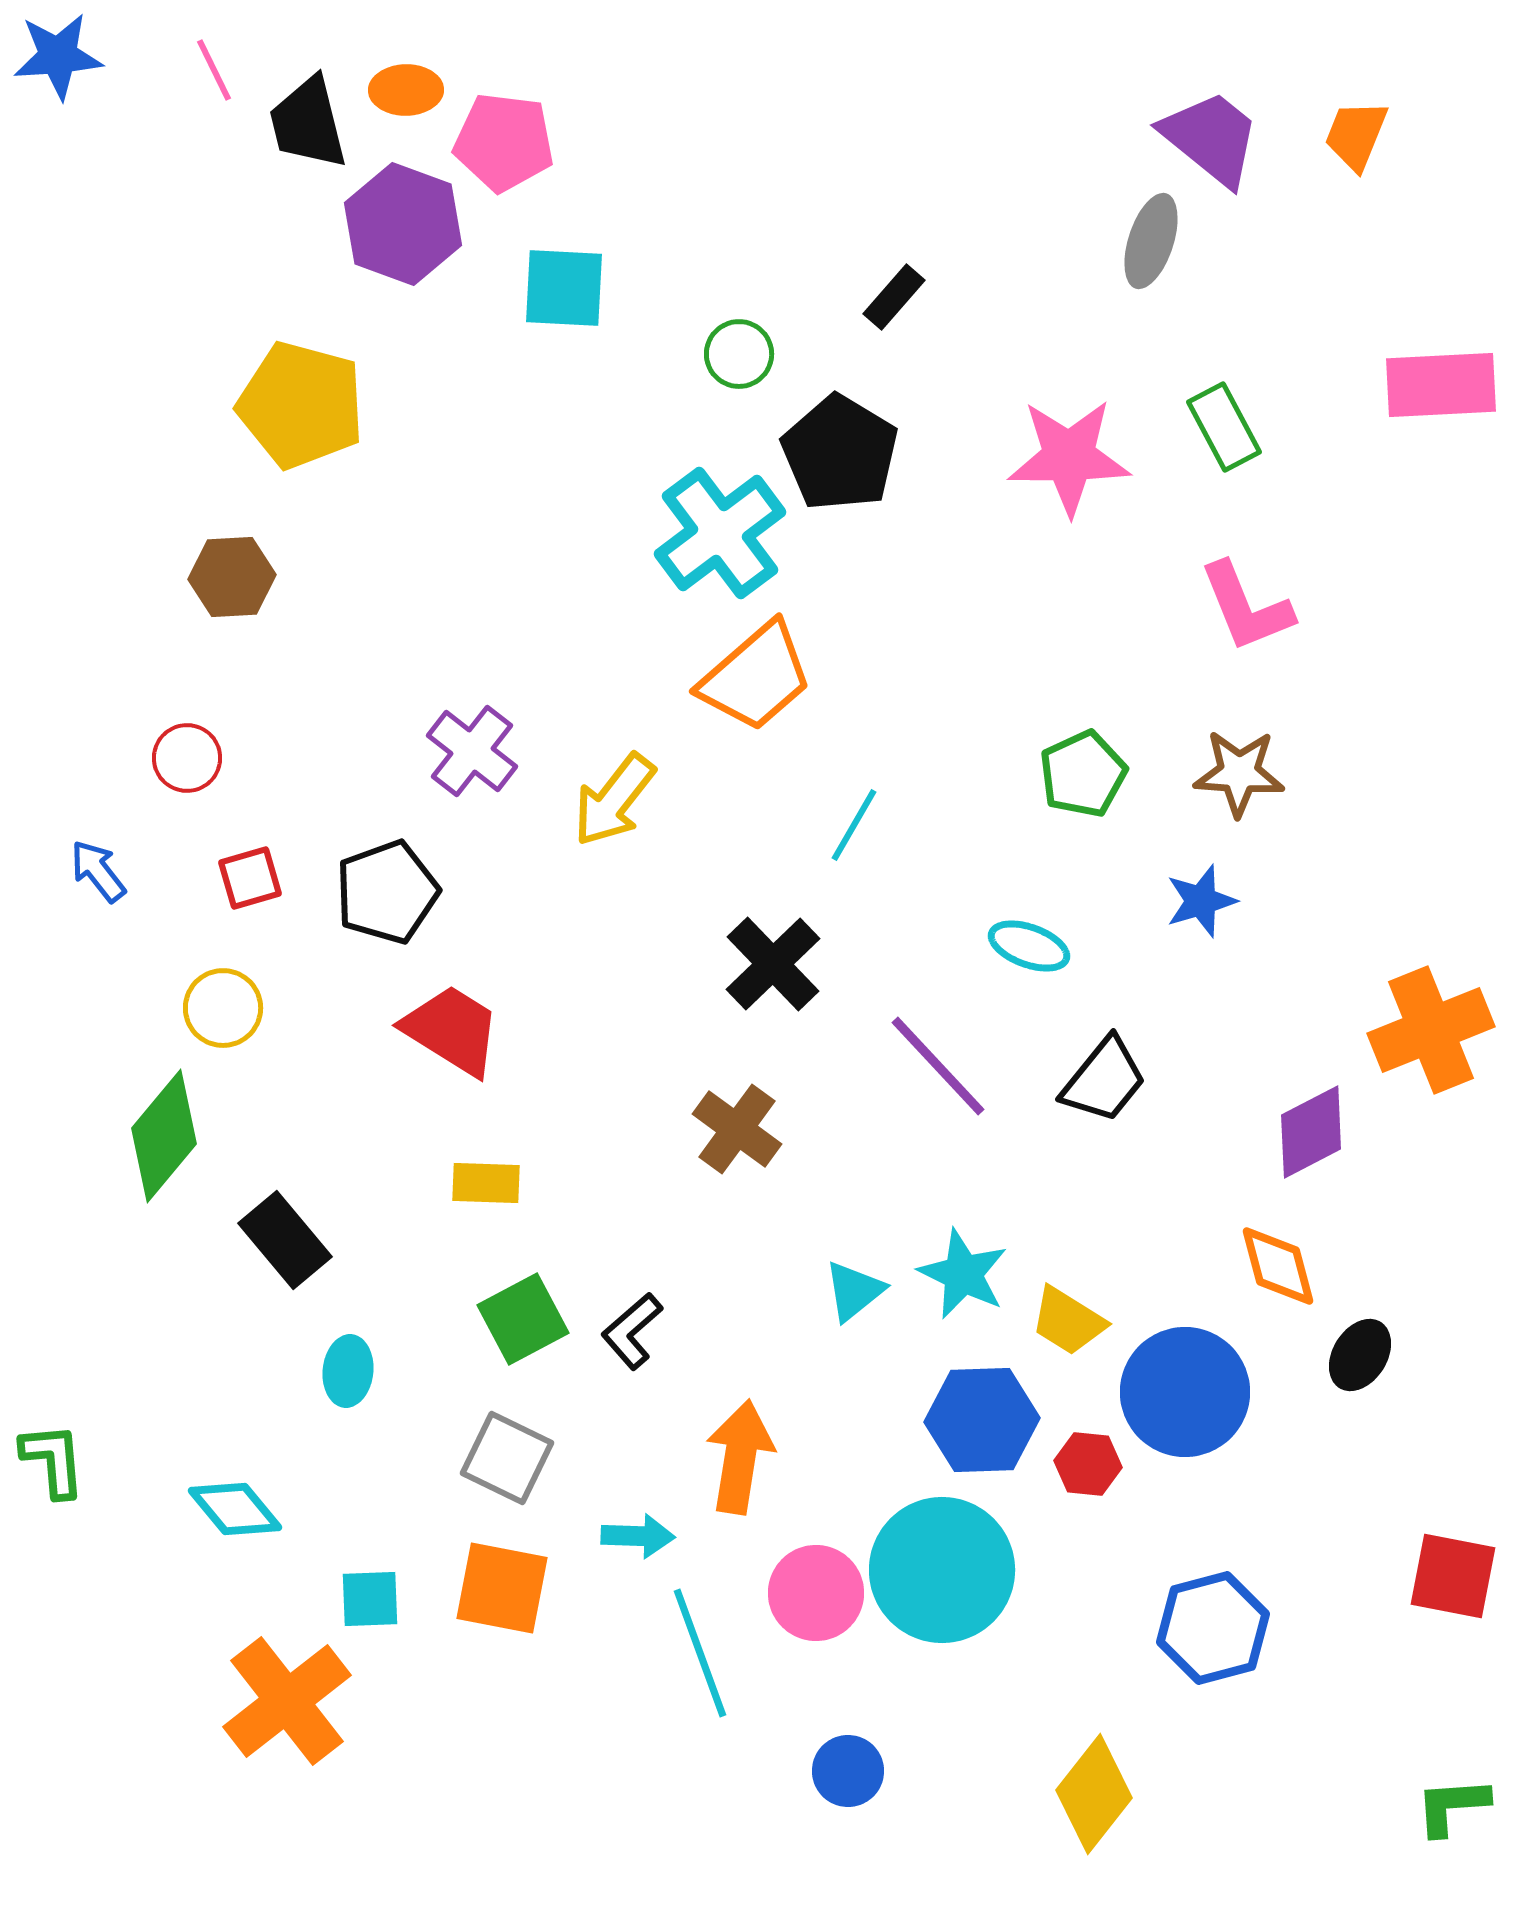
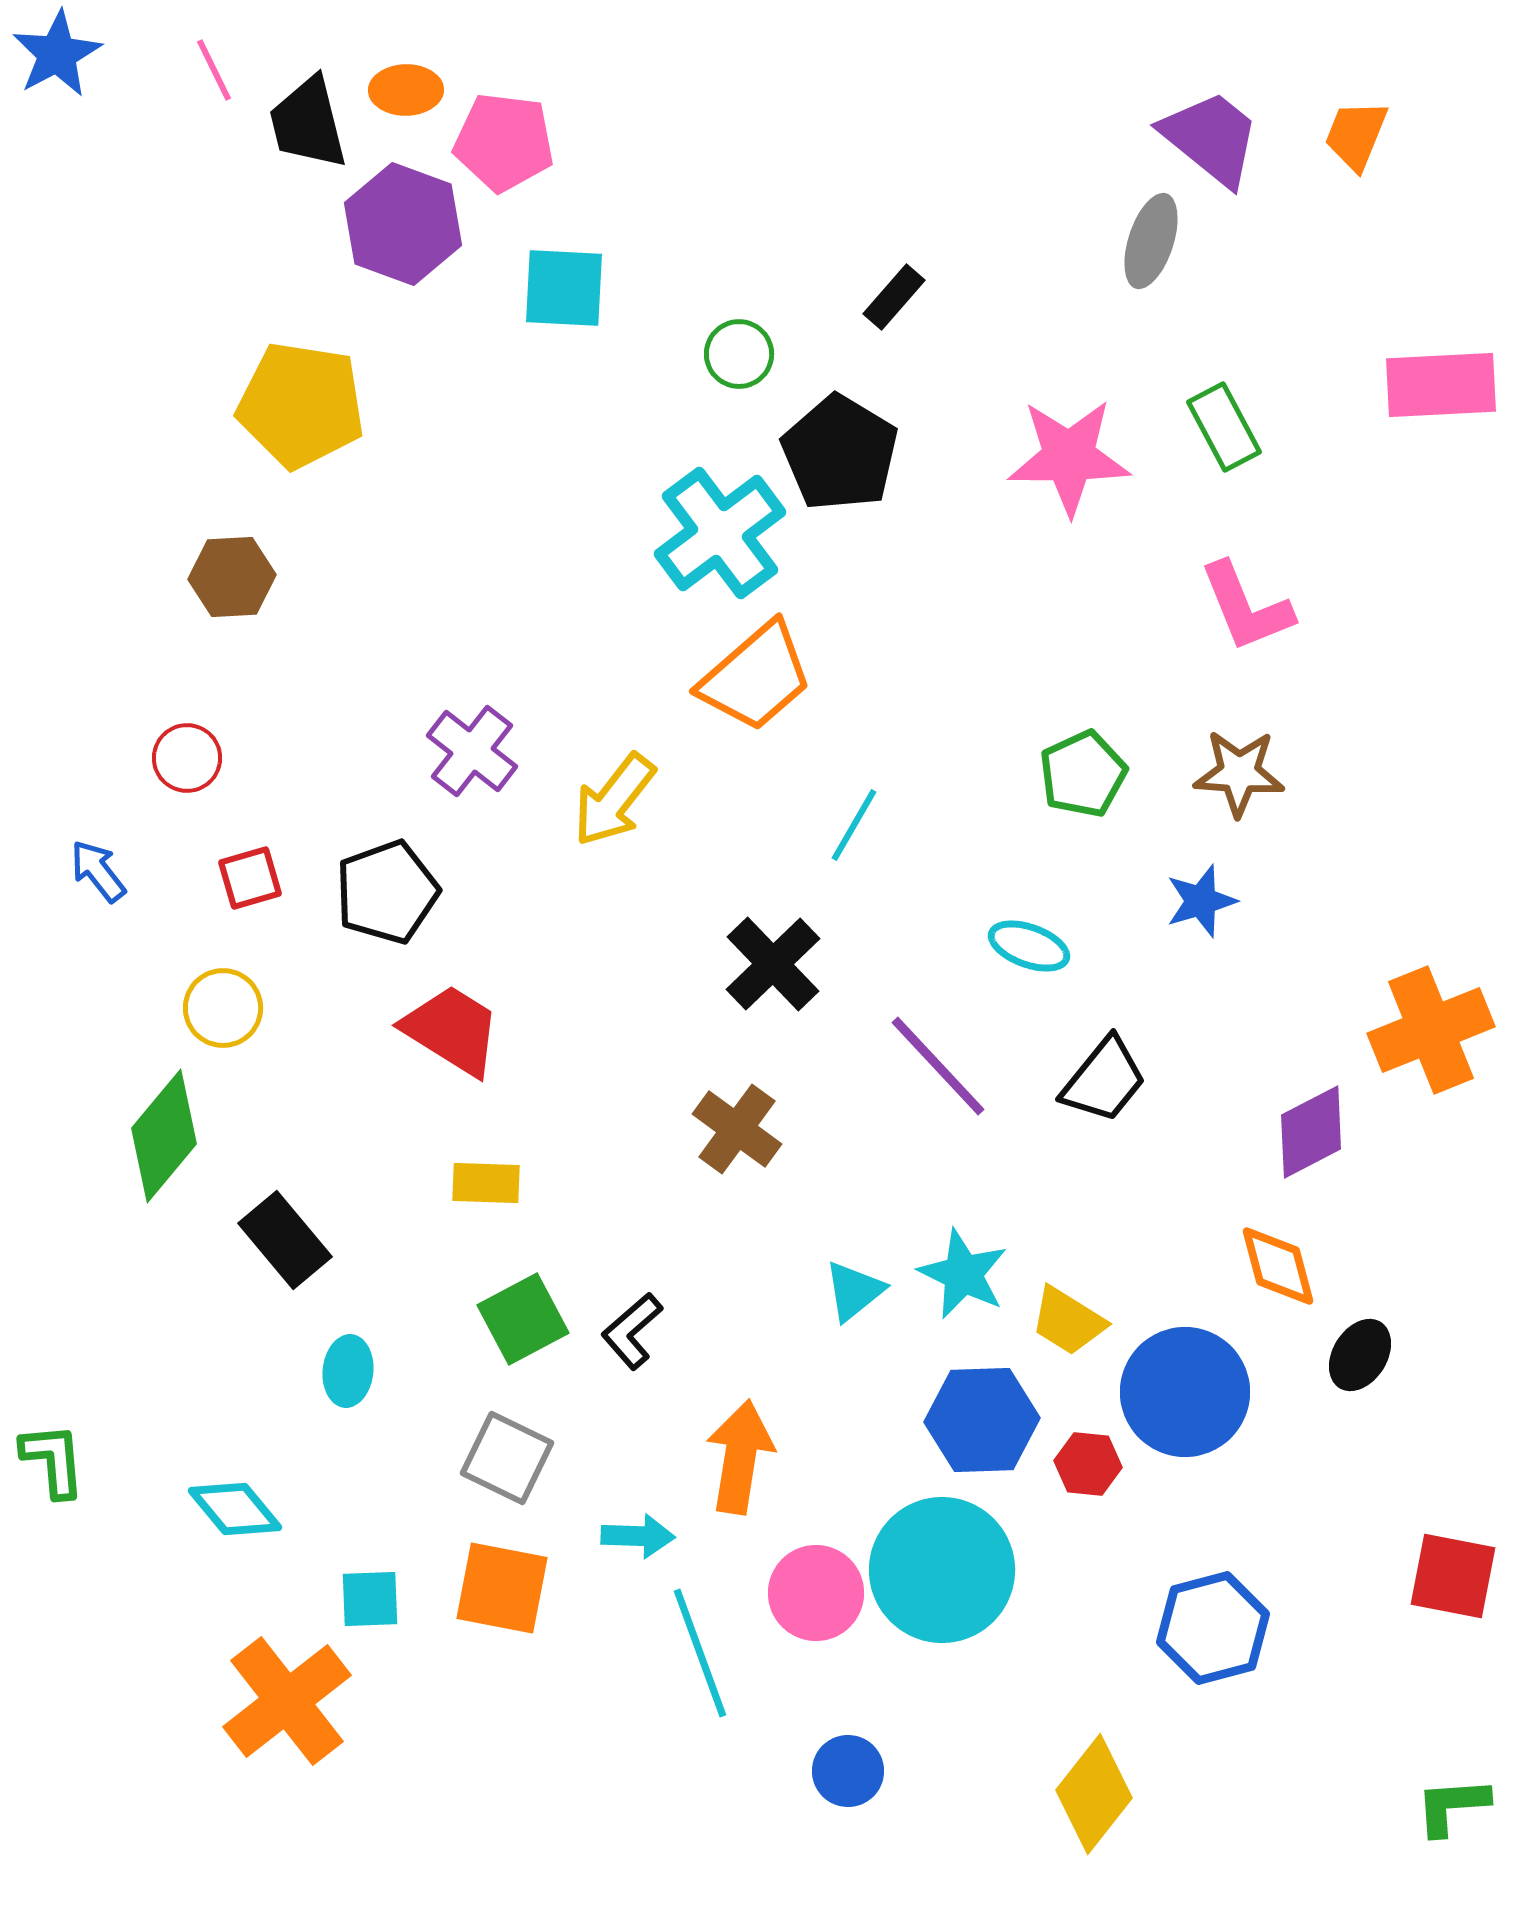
blue star at (58, 56): moved 1 px left, 2 px up; rotated 24 degrees counterclockwise
yellow pentagon at (301, 405): rotated 6 degrees counterclockwise
